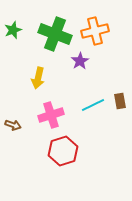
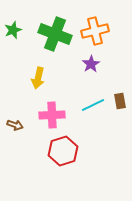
purple star: moved 11 px right, 3 px down
pink cross: moved 1 px right; rotated 15 degrees clockwise
brown arrow: moved 2 px right
